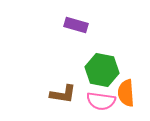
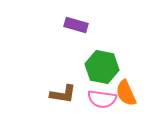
green hexagon: moved 3 px up
orange semicircle: rotated 20 degrees counterclockwise
pink semicircle: moved 1 px right, 2 px up
